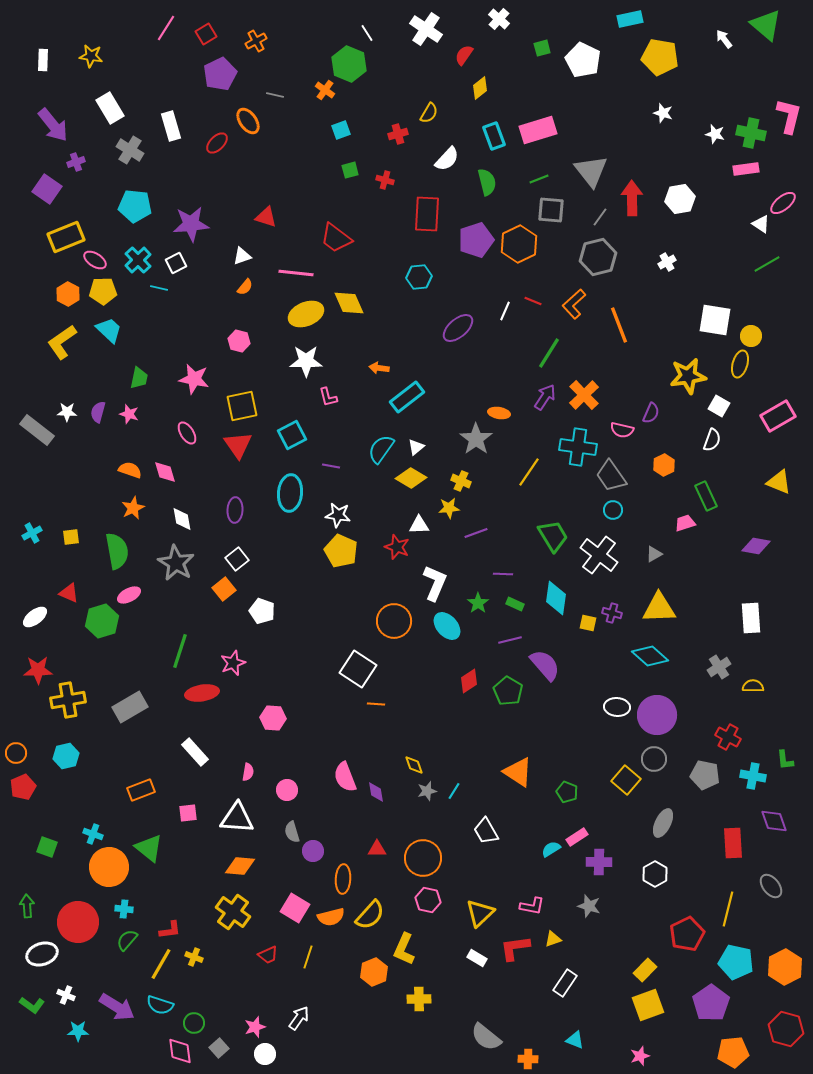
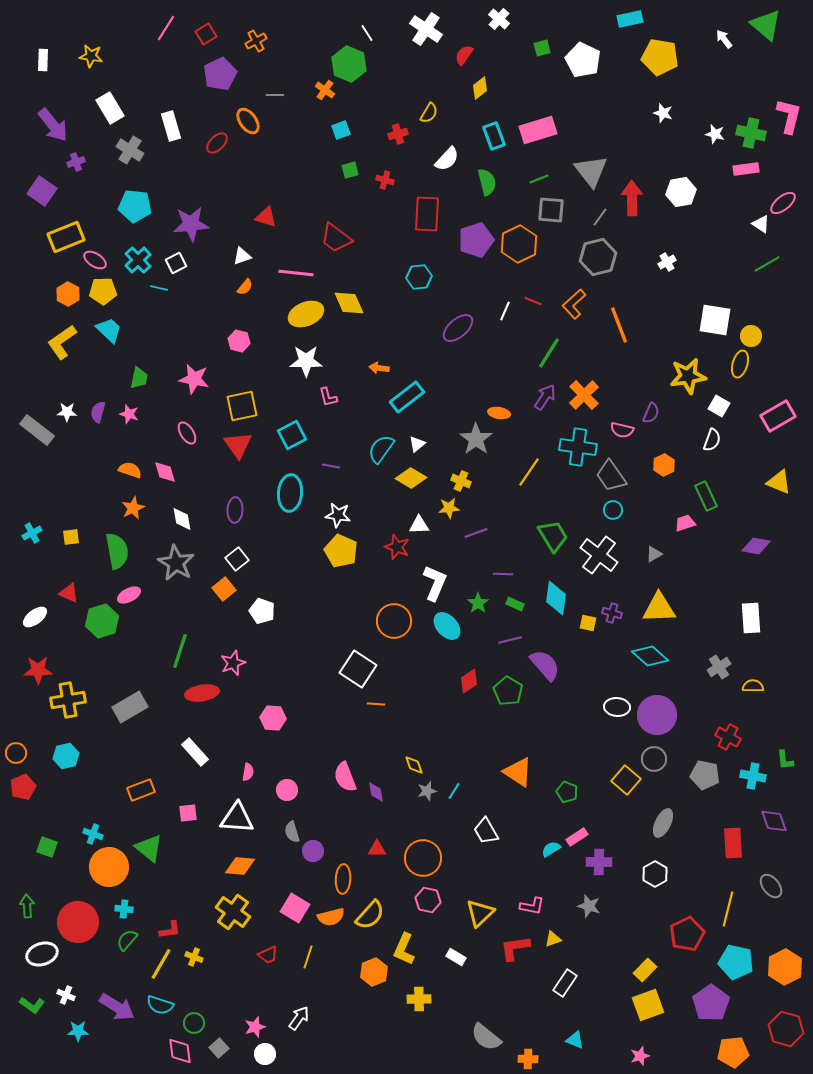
gray line at (275, 95): rotated 12 degrees counterclockwise
purple square at (47, 189): moved 5 px left, 2 px down
white hexagon at (680, 199): moved 1 px right, 7 px up
white triangle at (416, 447): moved 1 px right, 3 px up
white rectangle at (477, 958): moved 21 px left, 1 px up
